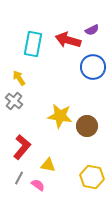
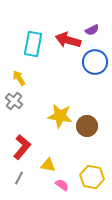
blue circle: moved 2 px right, 5 px up
pink semicircle: moved 24 px right
